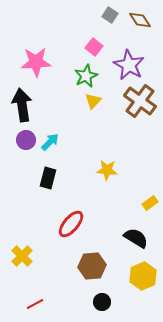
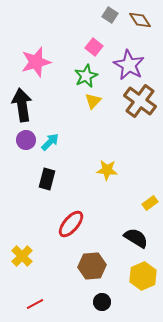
pink star: rotated 12 degrees counterclockwise
black rectangle: moved 1 px left, 1 px down
